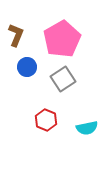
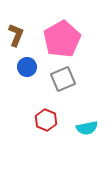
gray square: rotated 10 degrees clockwise
